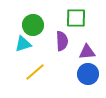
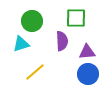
green circle: moved 1 px left, 4 px up
cyan triangle: moved 2 px left
